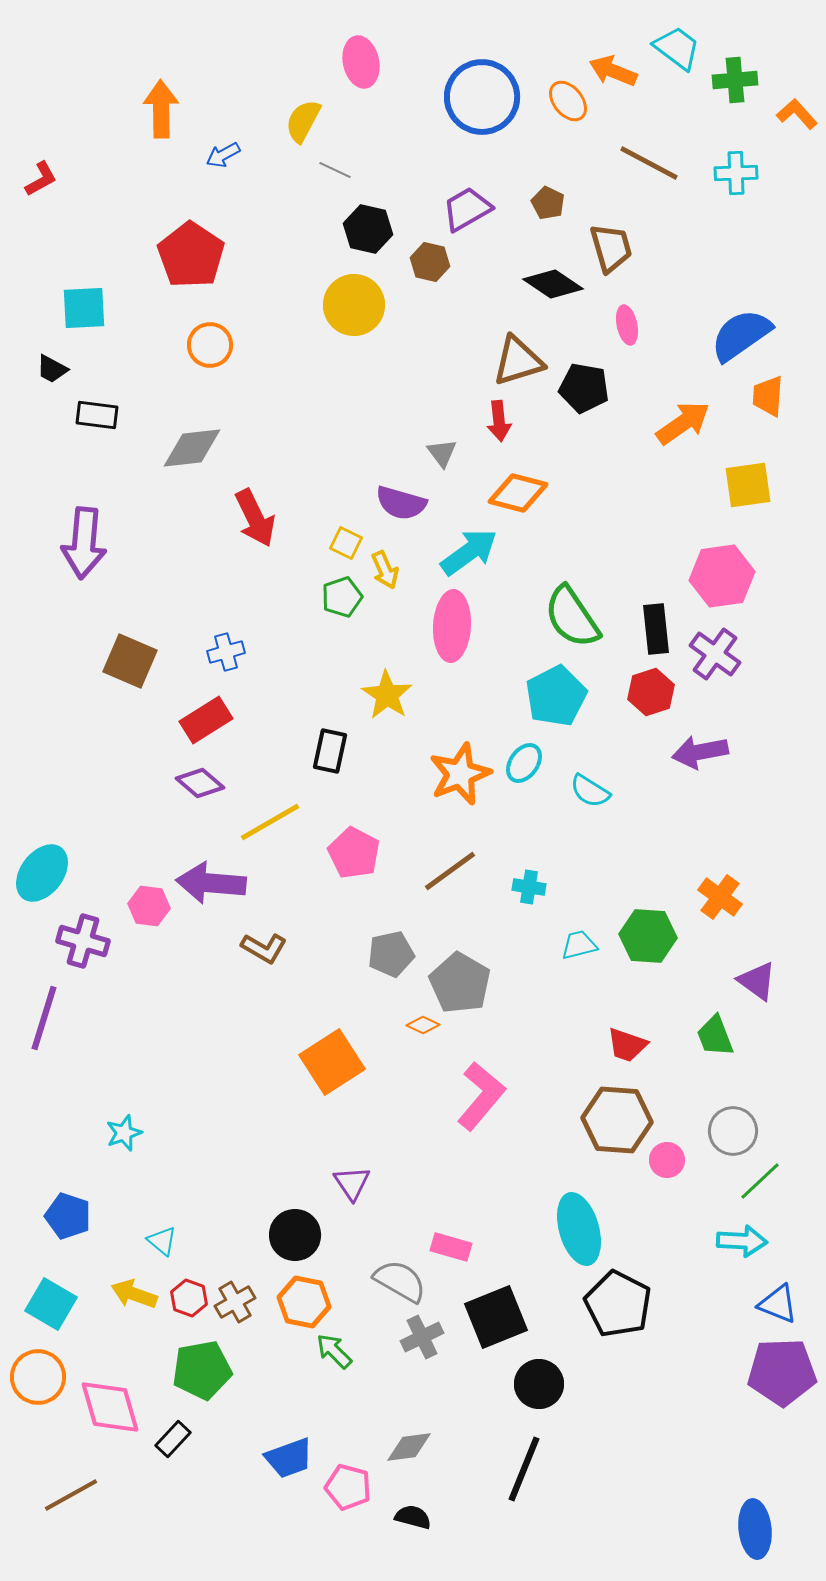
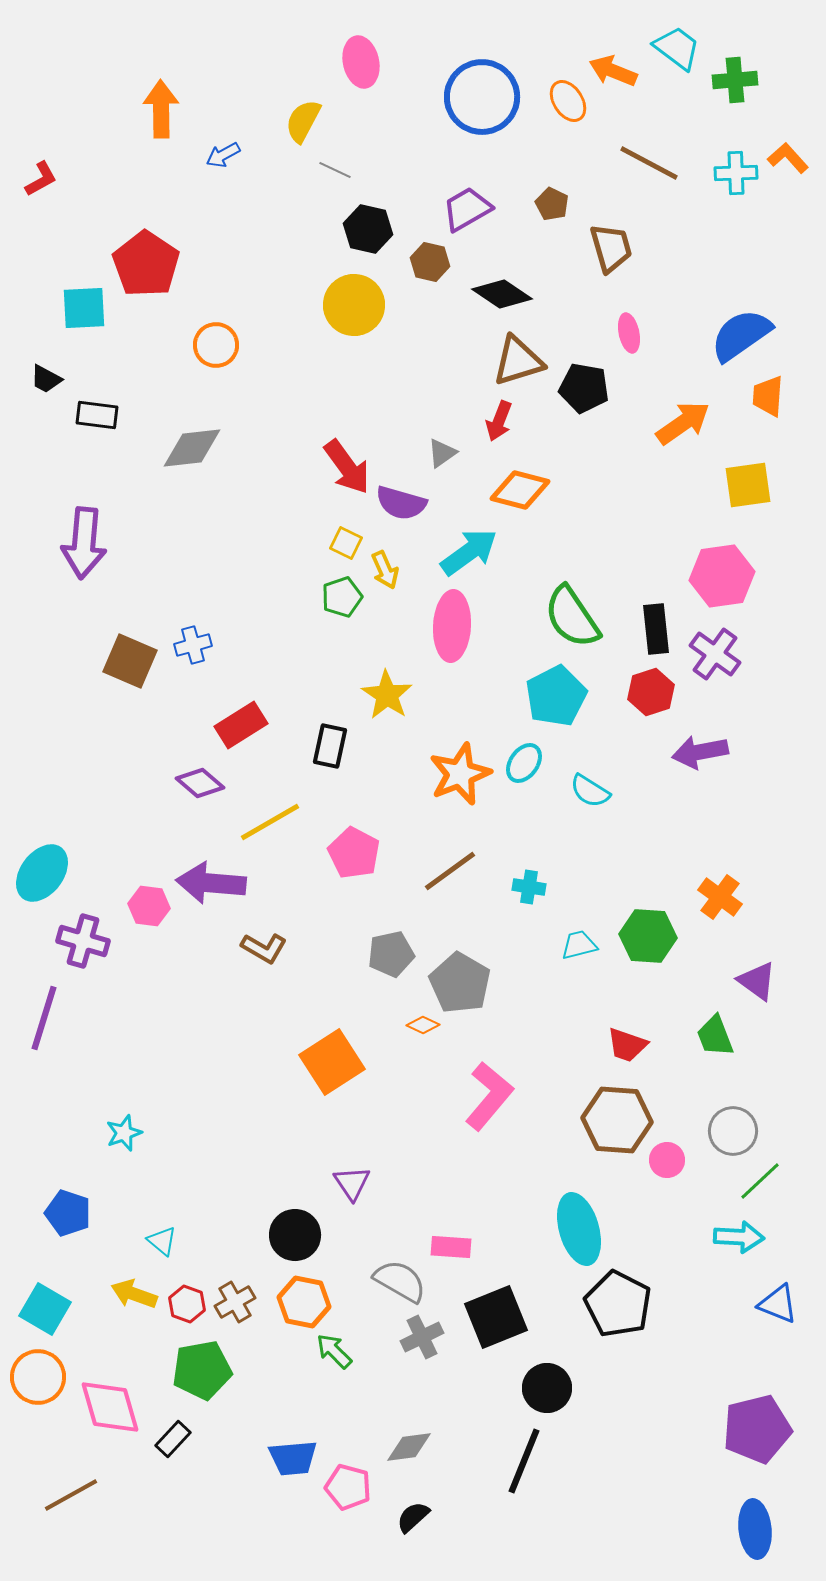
orange ellipse at (568, 101): rotated 6 degrees clockwise
orange L-shape at (797, 114): moved 9 px left, 44 px down
brown pentagon at (548, 203): moved 4 px right, 1 px down
red pentagon at (191, 255): moved 45 px left, 9 px down
black diamond at (553, 284): moved 51 px left, 10 px down
pink ellipse at (627, 325): moved 2 px right, 8 px down
orange circle at (210, 345): moved 6 px right
black trapezoid at (52, 369): moved 6 px left, 10 px down
red arrow at (499, 421): rotated 27 degrees clockwise
gray triangle at (442, 453): rotated 32 degrees clockwise
orange diamond at (518, 493): moved 2 px right, 3 px up
red arrow at (255, 518): moved 92 px right, 51 px up; rotated 10 degrees counterclockwise
blue cross at (226, 652): moved 33 px left, 7 px up
red rectangle at (206, 720): moved 35 px right, 5 px down
black rectangle at (330, 751): moved 5 px up
pink L-shape at (481, 1096): moved 8 px right
blue pentagon at (68, 1216): moved 3 px up
cyan arrow at (742, 1241): moved 3 px left, 4 px up
pink rectangle at (451, 1247): rotated 12 degrees counterclockwise
red hexagon at (189, 1298): moved 2 px left, 6 px down
cyan square at (51, 1304): moved 6 px left, 5 px down
purple pentagon at (782, 1372): moved 25 px left, 57 px down; rotated 12 degrees counterclockwise
black circle at (539, 1384): moved 8 px right, 4 px down
blue trapezoid at (289, 1458): moved 4 px right; rotated 15 degrees clockwise
black line at (524, 1469): moved 8 px up
black semicircle at (413, 1517): rotated 57 degrees counterclockwise
